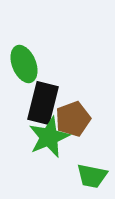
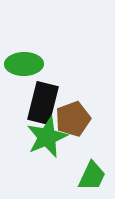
green ellipse: rotated 69 degrees counterclockwise
green star: moved 2 px left
green trapezoid: rotated 76 degrees counterclockwise
